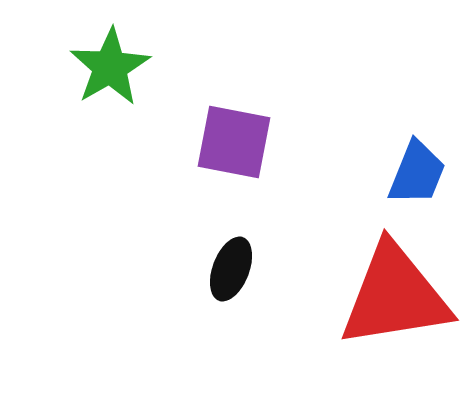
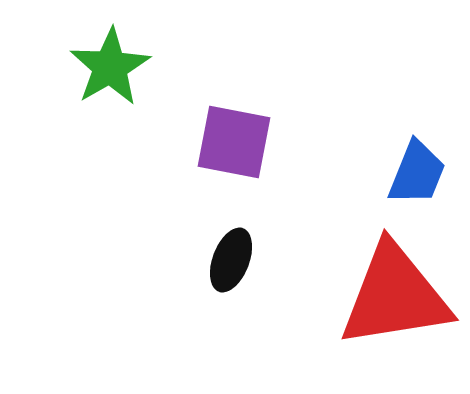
black ellipse: moved 9 px up
